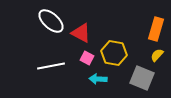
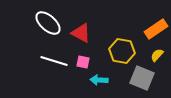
white ellipse: moved 3 px left, 2 px down
orange rectangle: rotated 40 degrees clockwise
yellow hexagon: moved 8 px right, 2 px up
pink square: moved 4 px left, 4 px down; rotated 16 degrees counterclockwise
white line: moved 3 px right, 5 px up; rotated 28 degrees clockwise
cyan arrow: moved 1 px right, 1 px down
